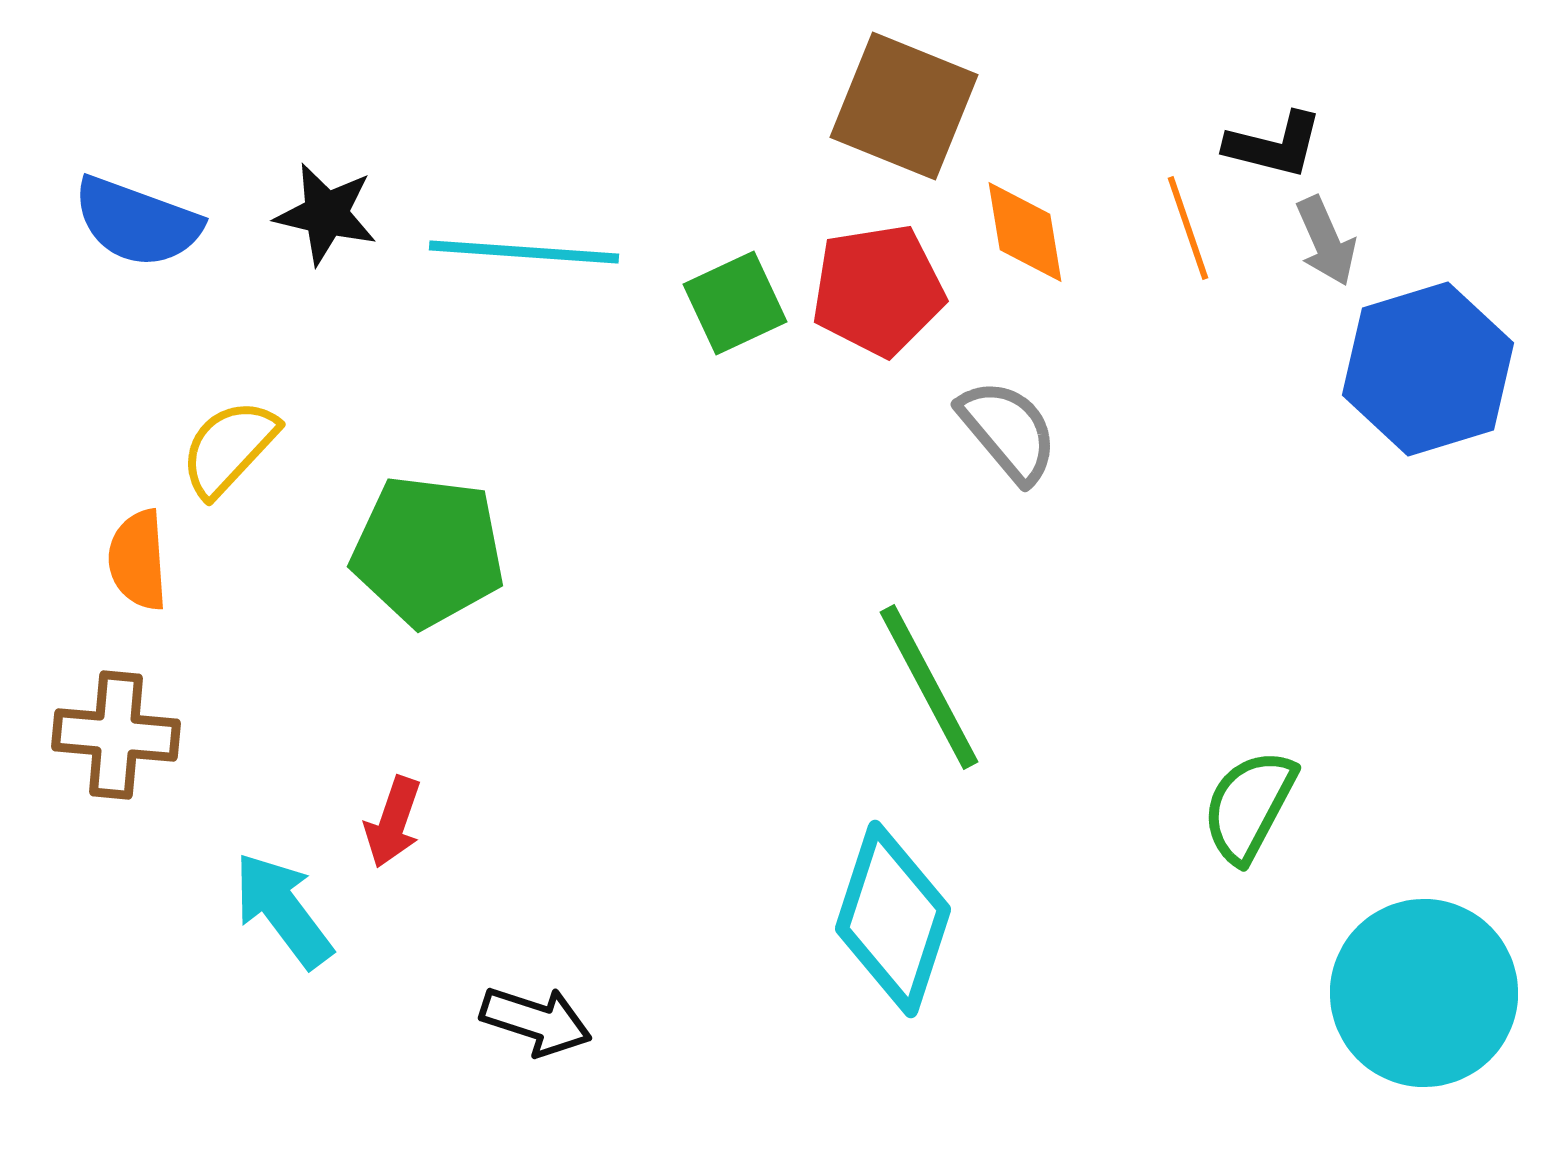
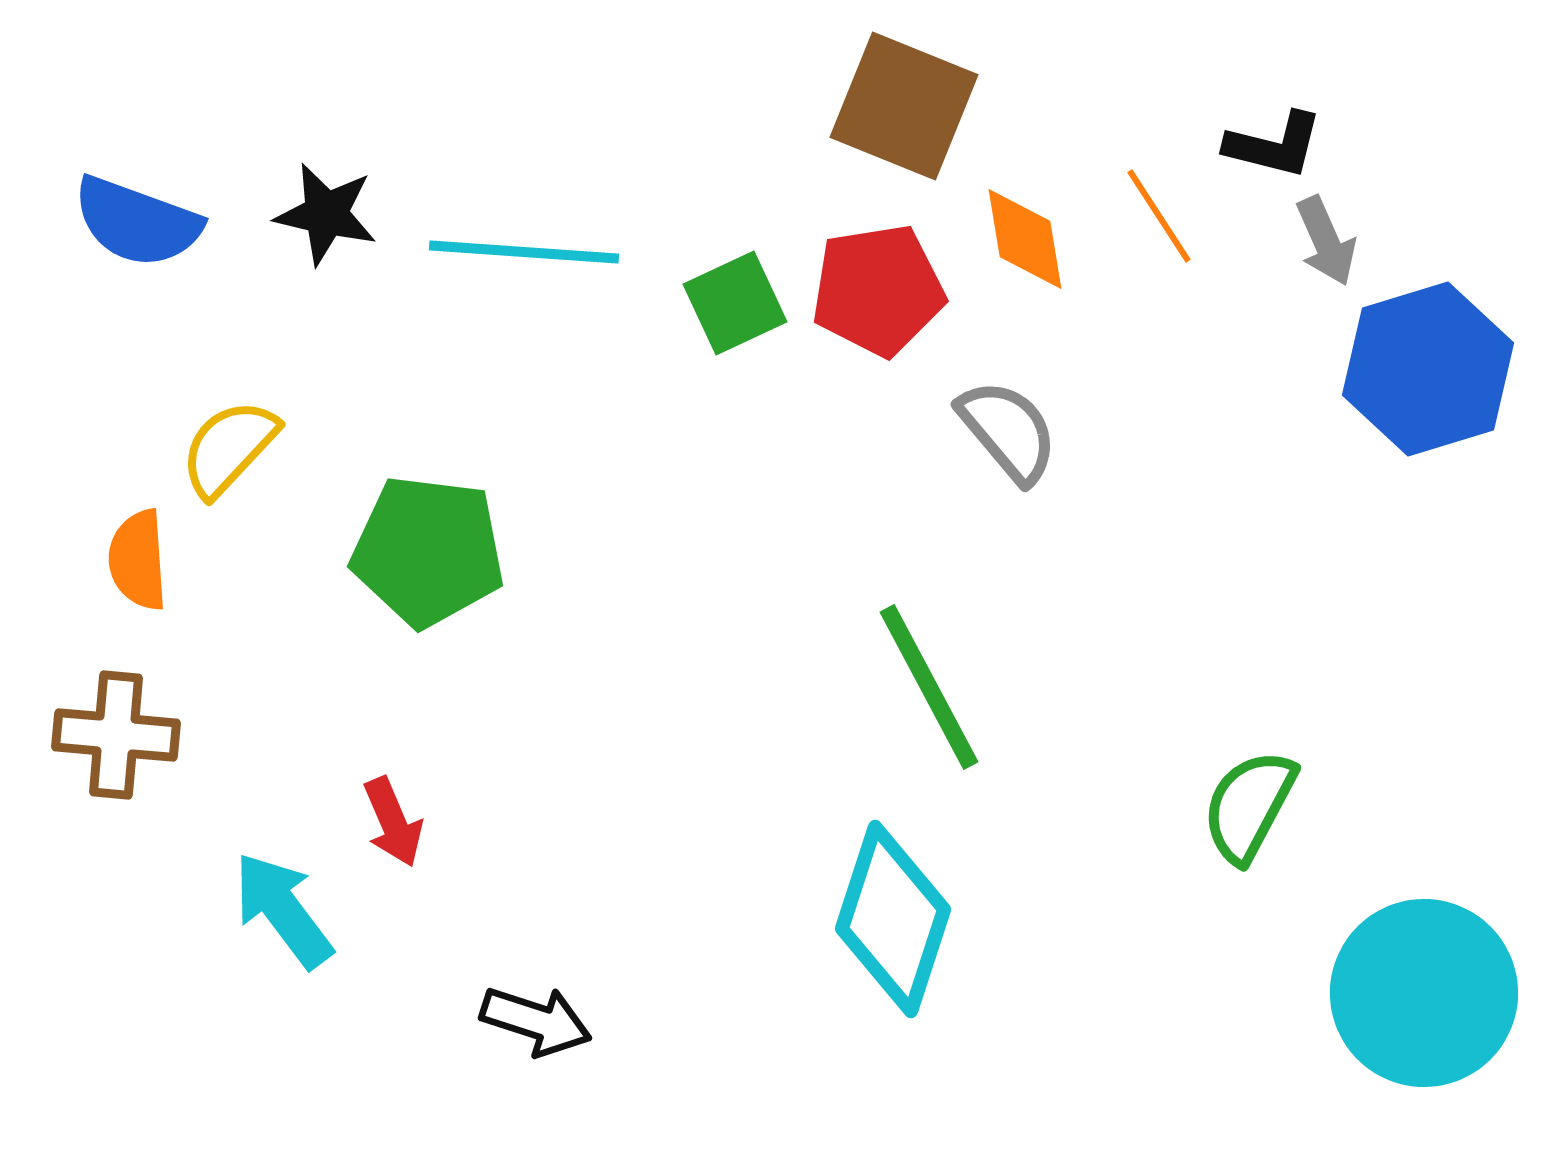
orange line: moved 29 px left, 12 px up; rotated 14 degrees counterclockwise
orange diamond: moved 7 px down
red arrow: rotated 42 degrees counterclockwise
